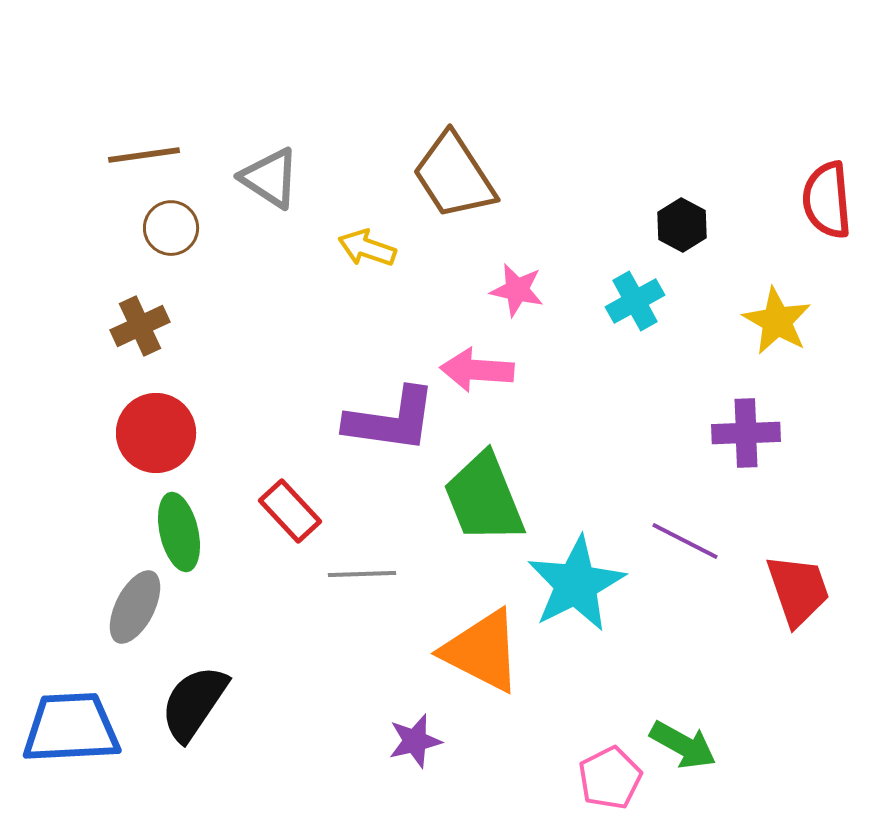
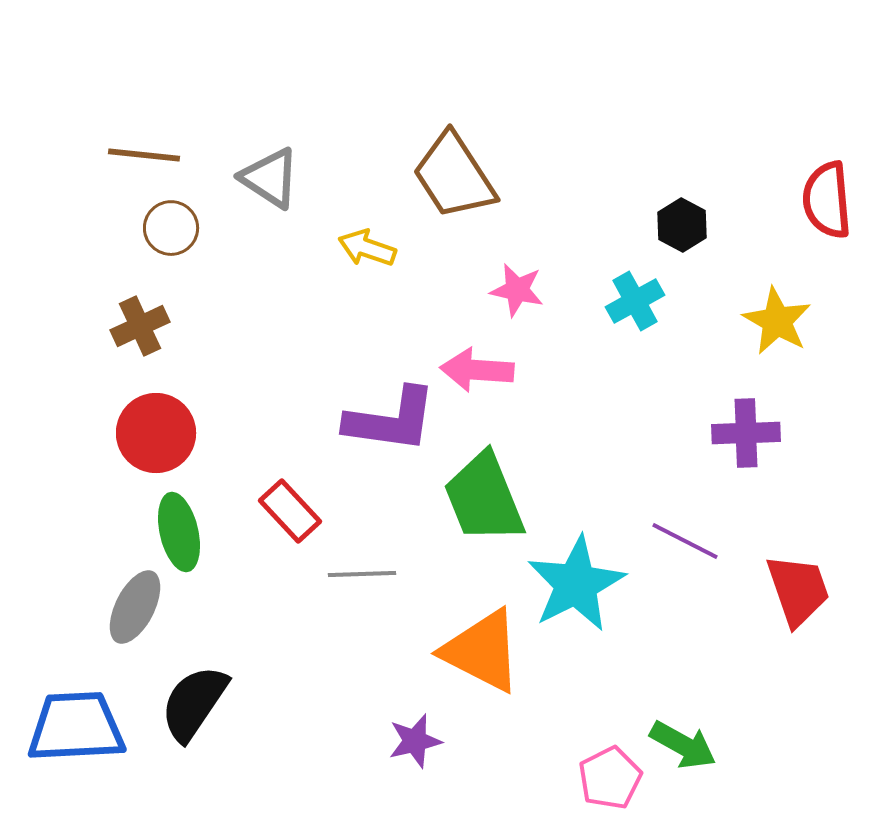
brown line: rotated 14 degrees clockwise
blue trapezoid: moved 5 px right, 1 px up
